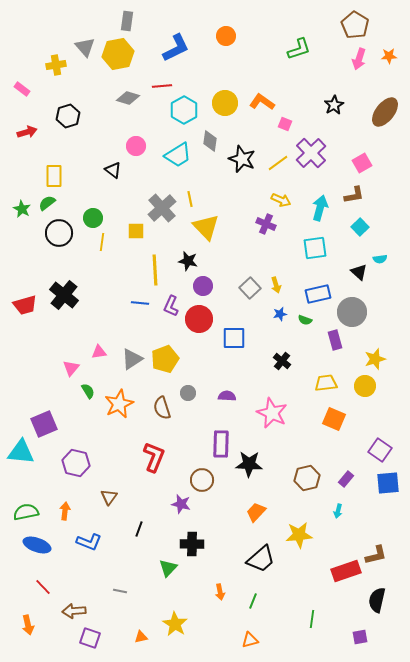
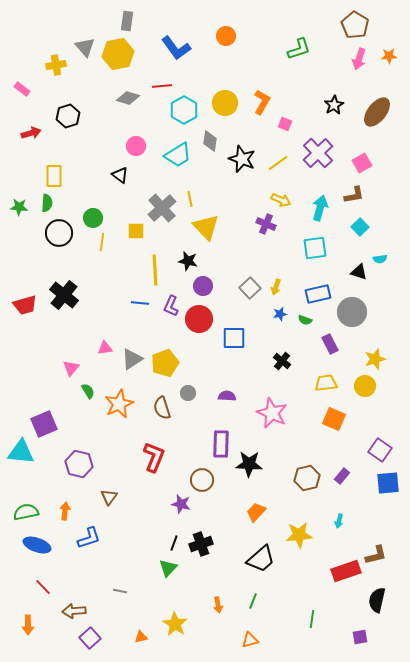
blue L-shape at (176, 48): rotated 80 degrees clockwise
orange L-shape at (262, 102): rotated 85 degrees clockwise
brown ellipse at (385, 112): moved 8 px left
red arrow at (27, 132): moved 4 px right, 1 px down
purple cross at (311, 153): moved 7 px right
black triangle at (113, 170): moved 7 px right, 5 px down
green semicircle at (47, 203): rotated 132 degrees clockwise
green star at (22, 209): moved 3 px left, 2 px up; rotated 24 degrees counterclockwise
black triangle at (359, 272): rotated 24 degrees counterclockwise
yellow arrow at (276, 285): moved 2 px down; rotated 35 degrees clockwise
purple rectangle at (335, 340): moved 5 px left, 4 px down; rotated 12 degrees counterclockwise
pink triangle at (99, 352): moved 6 px right, 4 px up
yellow pentagon at (165, 359): moved 4 px down
purple hexagon at (76, 463): moved 3 px right, 1 px down
purple rectangle at (346, 479): moved 4 px left, 3 px up
cyan arrow at (338, 511): moved 1 px right, 10 px down
black line at (139, 529): moved 35 px right, 14 px down
blue L-shape at (89, 542): moved 4 px up; rotated 40 degrees counterclockwise
black cross at (192, 544): moved 9 px right; rotated 20 degrees counterclockwise
orange arrow at (220, 592): moved 2 px left, 13 px down
orange arrow at (28, 625): rotated 12 degrees clockwise
purple square at (90, 638): rotated 30 degrees clockwise
